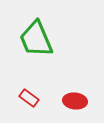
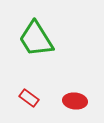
green trapezoid: rotated 9 degrees counterclockwise
